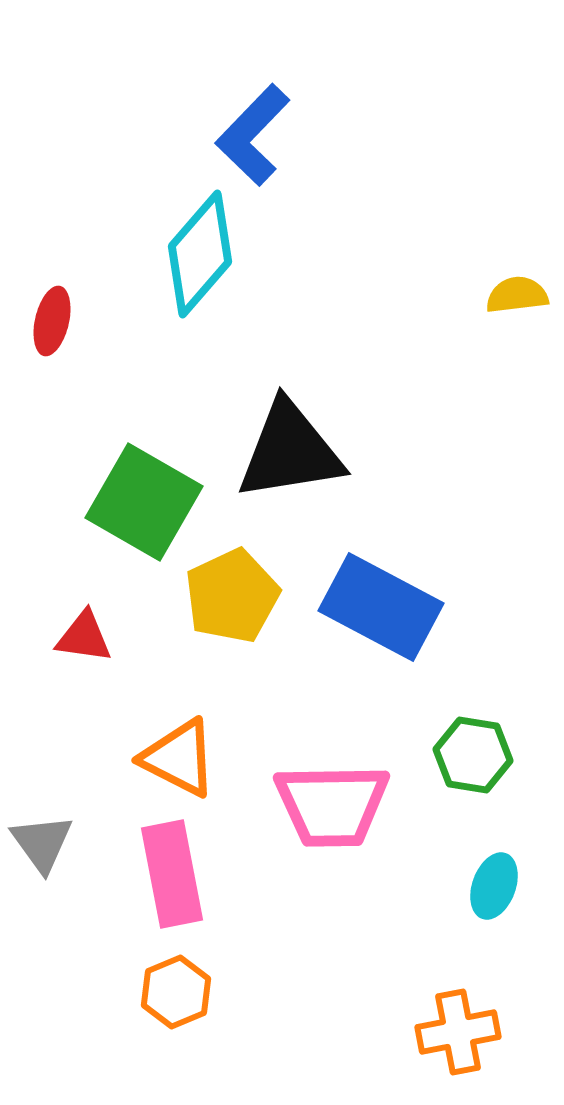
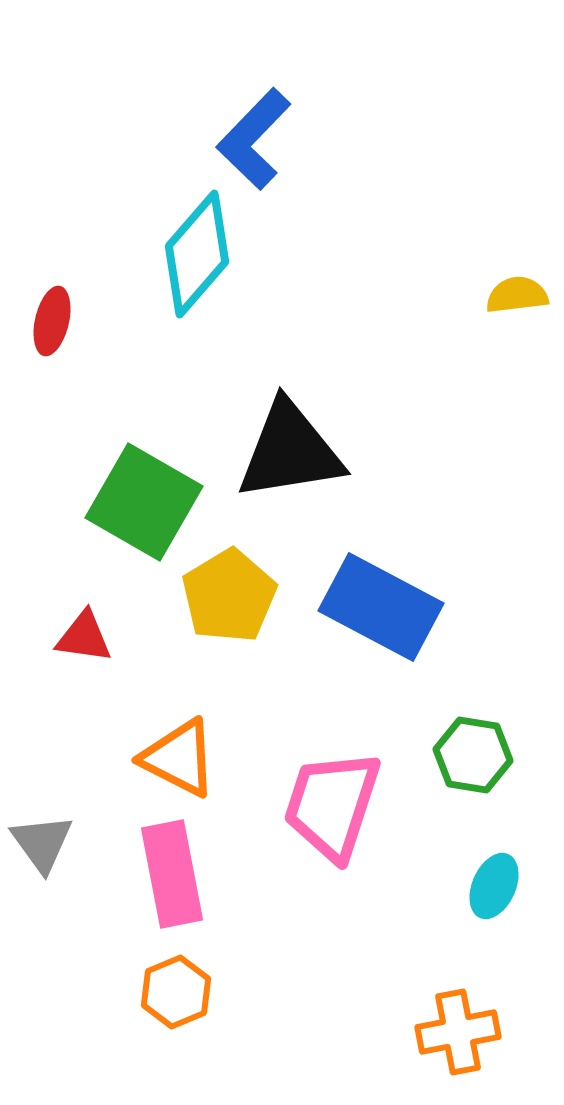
blue L-shape: moved 1 px right, 4 px down
cyan diamond: moved 3 px left
yellow pentagon: moved 3 px left; rotated 6 degrees counterclockwise
pink trapezoid: rotated 109 degrees clockwise
cyan ellipse: rotated 4 degrees clockwise
